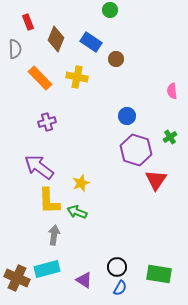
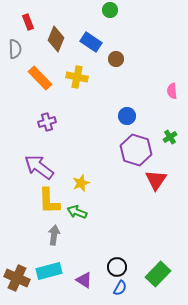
cyan rectangle: moved 2 px right, 2 px down
green rectangle: moved 1 px left; rotated 55 degrees counterclockwise
